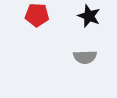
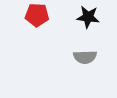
black star: moved 1 px left, 1 px down; rotated 15 degrees counterclockwise
